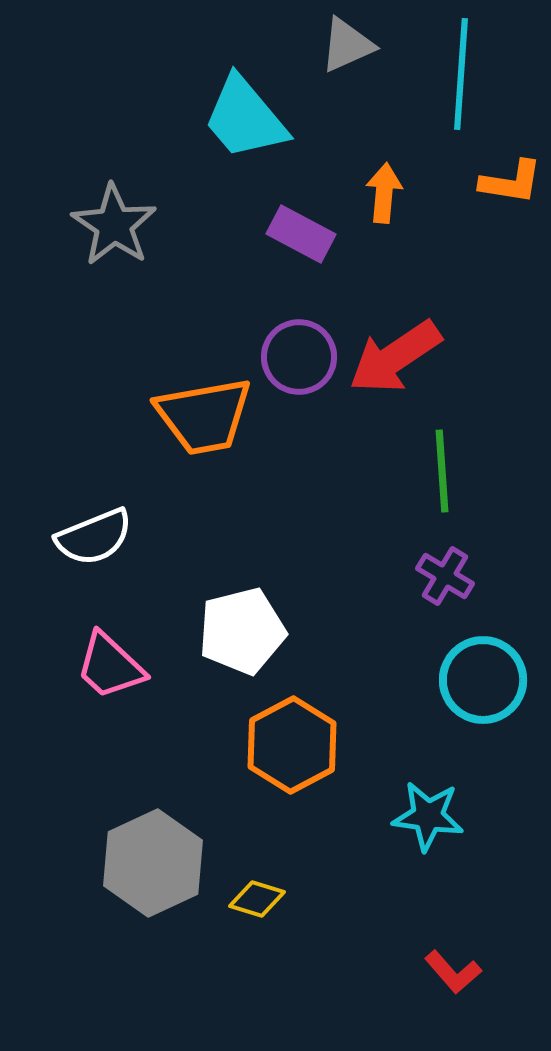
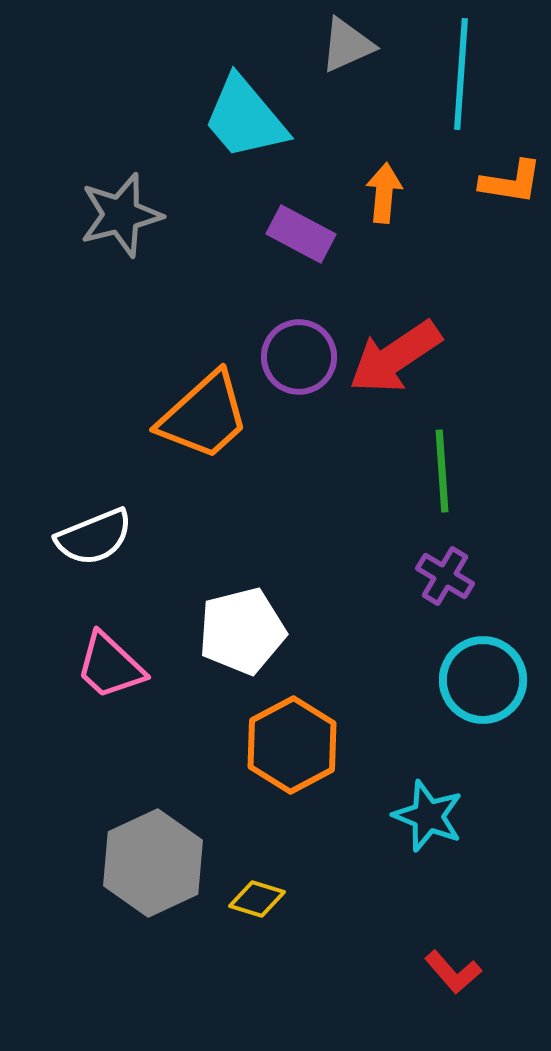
gray star: moved 7 px right, 10 px up; rotated 24 degrees clockwise
orange trapezoid: rotated 32 degrees counterclockwise
cyan star: rotated 14 degrees clockwise
